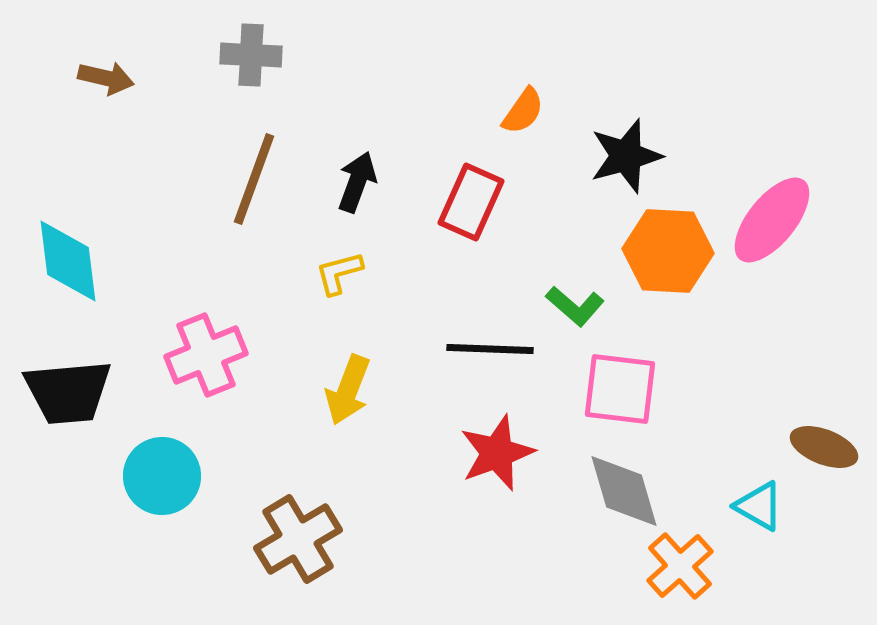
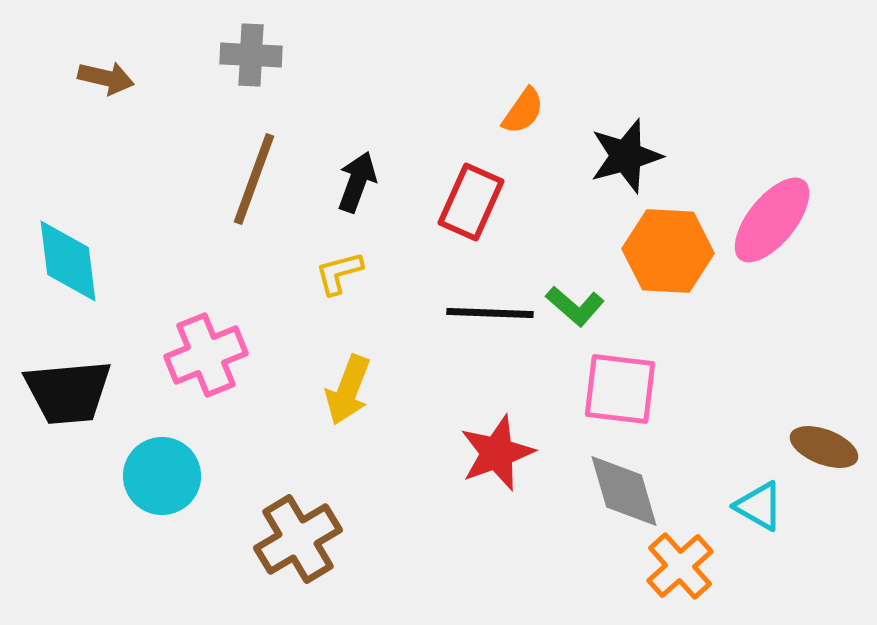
black line: moved 36 px up
